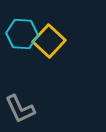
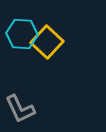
yellow square: moved 2 px left, 1 px down
